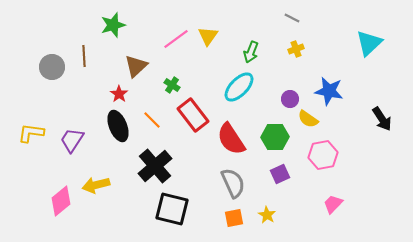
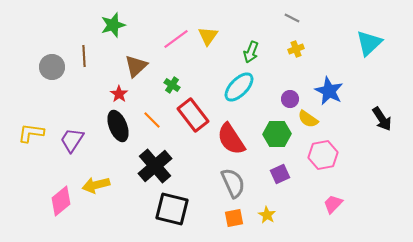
blue star: rotated 16 degrees clockwise
green hexagon: moved 2 px right, 3 px up
